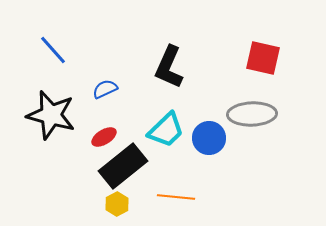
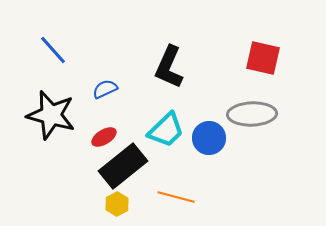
orange line: rotated 9 degrees clockwise
